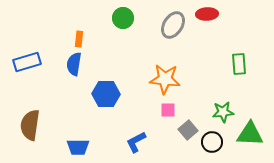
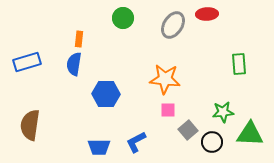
blue trapezoid: moved 21 px right
